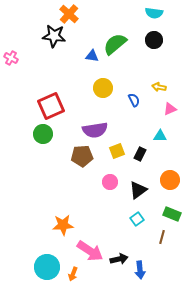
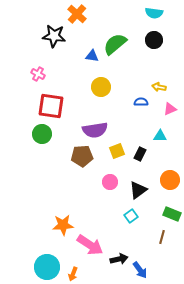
orange cross: moved 8 px right
pink cross: moved 27 px right, 16 px down
yellow circle: moved 2 px left, 1 px up
blue semicircle: moved 7 px right, 2 px down; rotated 64 degrees counterclockwise
red square: rotated 32 degrees clockwise
green circle: moved 1 px left
cyan square: moved 6 px left, 3 px up
pink arrow: moved 6 px up
blue arrow: rotated 30 degrees counterclockwise
